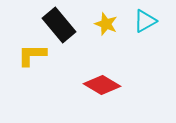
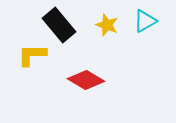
yellow star: moved 1 px right, 1 px down
red diamond: moved 16 px left, 5 px up
